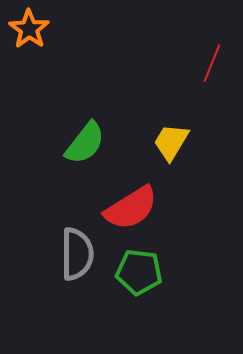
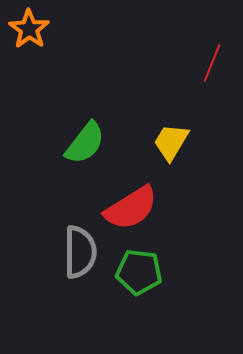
gray semicircle: moved 3 px right, 2 px up
